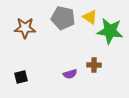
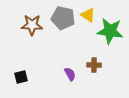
yellow triangle: moved 2 px left, 2 px up
brown star: moved 7 px right, 3 px up
purple semicircle: rotated 104 degrees counterclockwise
